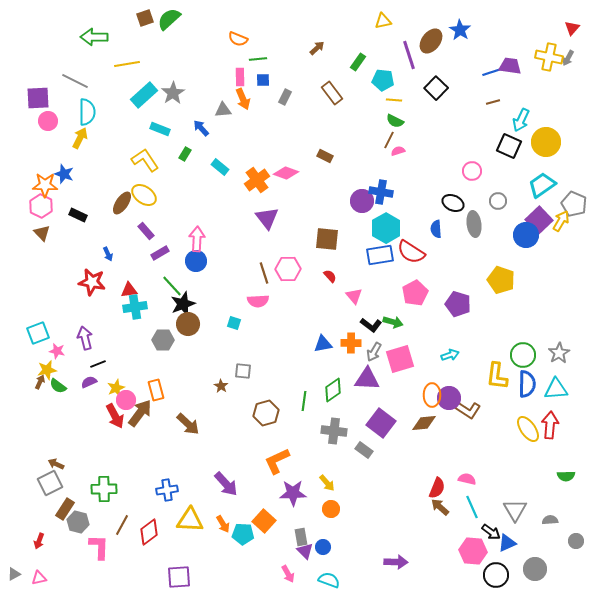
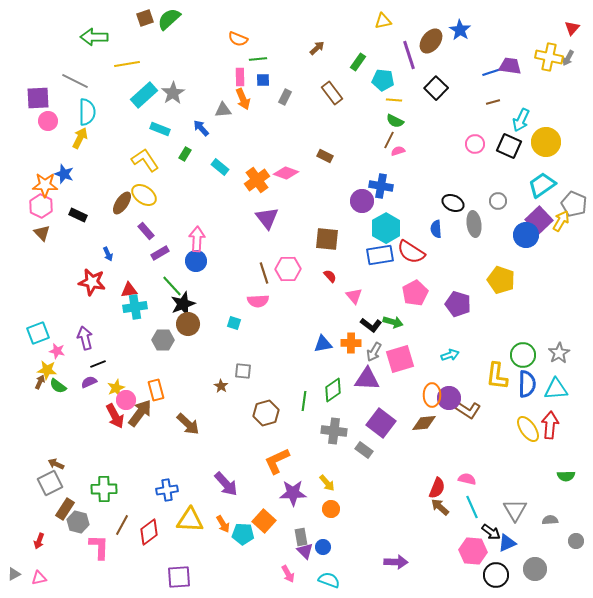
pink circle at (472, 171): moved 3 px right, 27 px up
blue cross at (381, 192): moved 6 px up
yellow star at (47, 370): rotated 18 degrees clockwise
